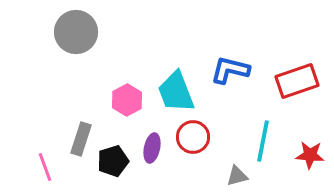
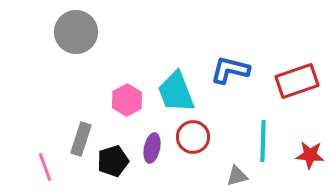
cyan line: rotated 9 degrees counterclockwise
